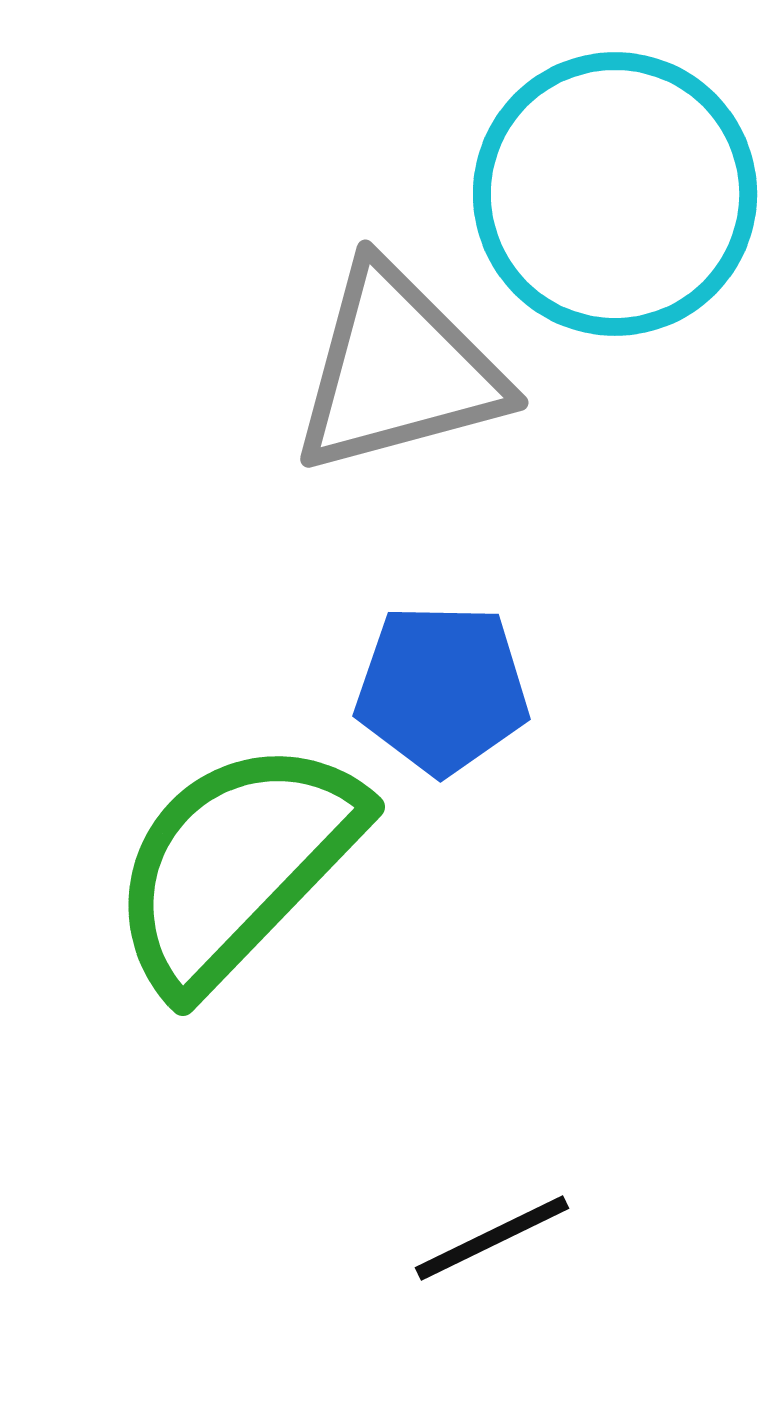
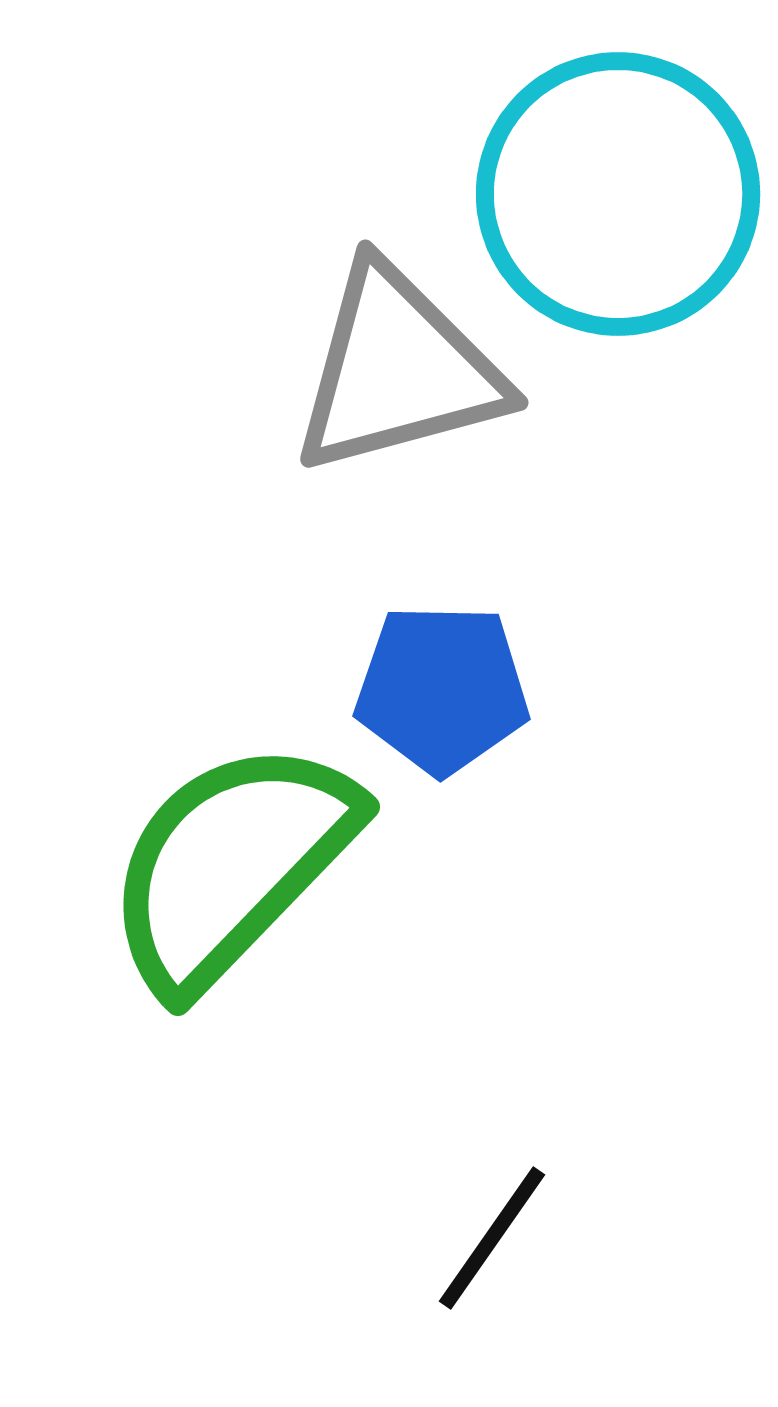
cyan circle: moved 3 px right
green semicircle: moved 5 px left
black line: rotated 29 degrees counterclockwise
